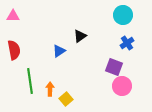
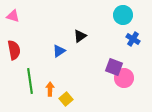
pink triangle: rotated 16 degrees clockwise
blue cross: moved 6 px right, 4 px up; rotated 24 degrees counterclockwise
pink circle: moved 2 px right, 8 px up
